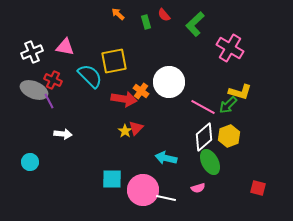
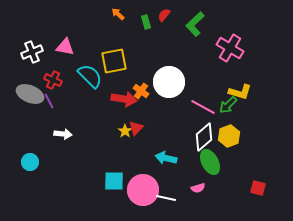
red semicircle: rotated 80 degrees clockwise
gray ellipse: moved 4 px left, 4 px down
cyan square: moved 2 px right, 2 px down
